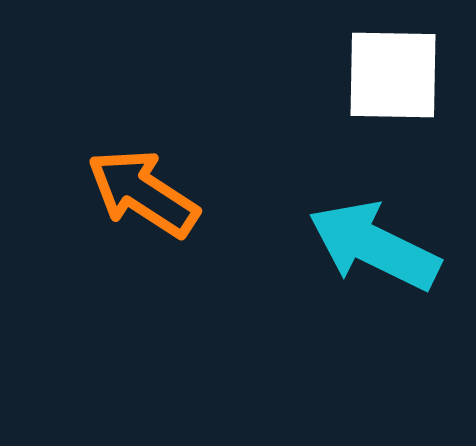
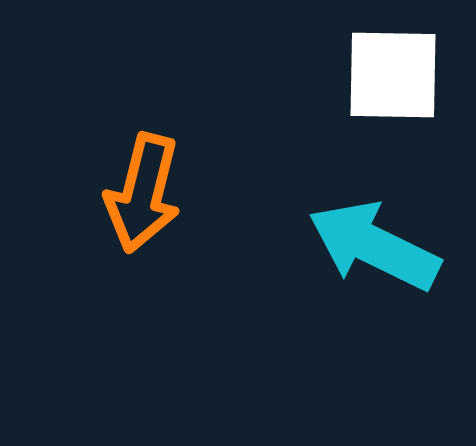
orange arrow: rotated 109 degrees counterclockwise
